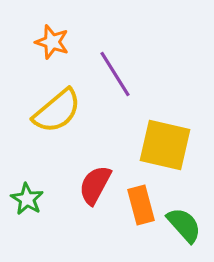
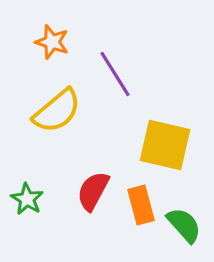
red semicircle: moved 2 px left, 6 px down
